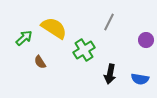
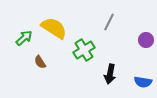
blue semicircle: moved 3 px right, 3 px down
